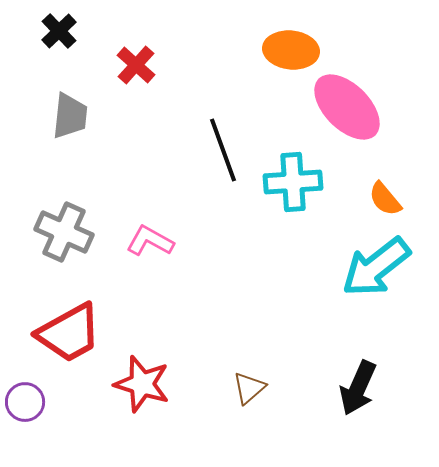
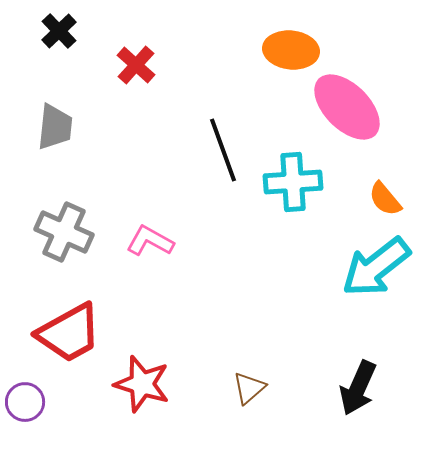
gray trapezoid: moved 15 px left, 11 px down
